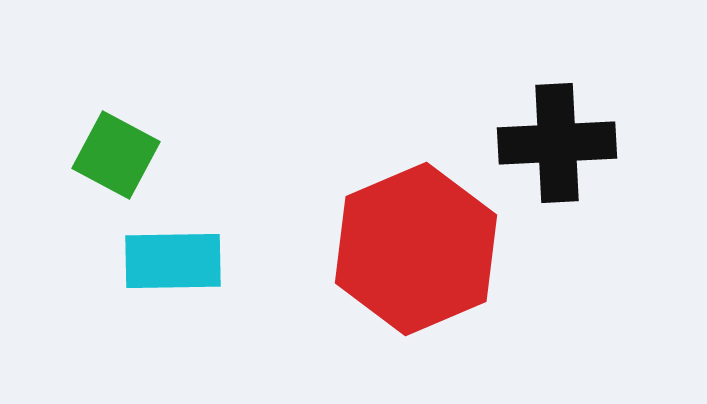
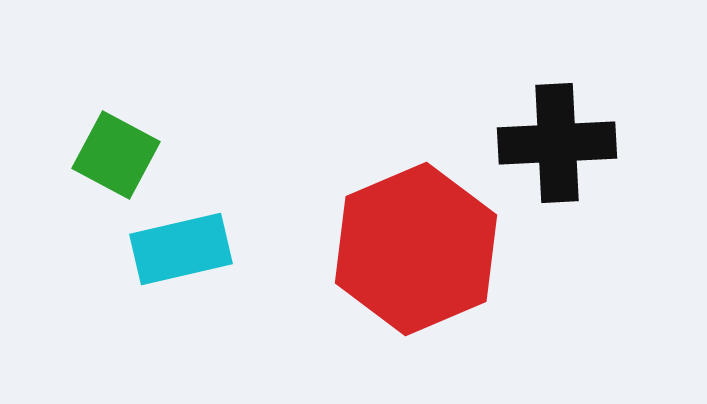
cyan rectangle: moved 8 px right, 12 px up; rotated 12 degrees counterclockwise
